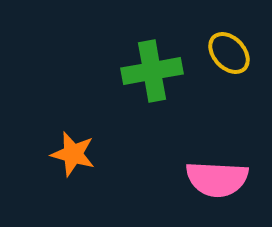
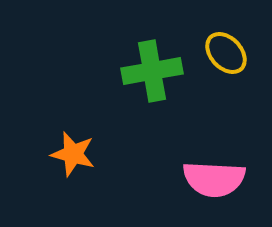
yellow ellipse: moved 3 px left
pink semicircle: moved 3 px left
